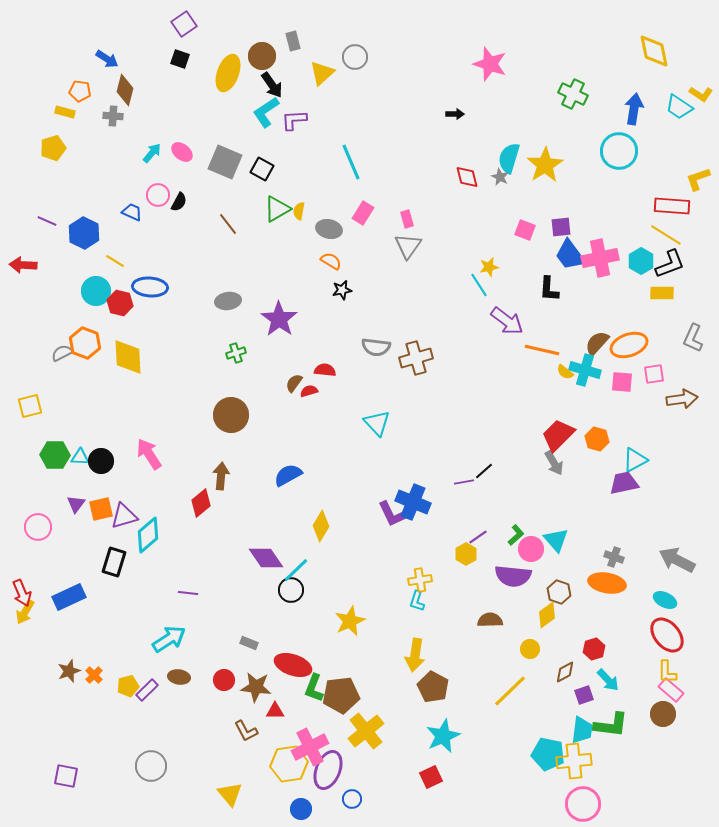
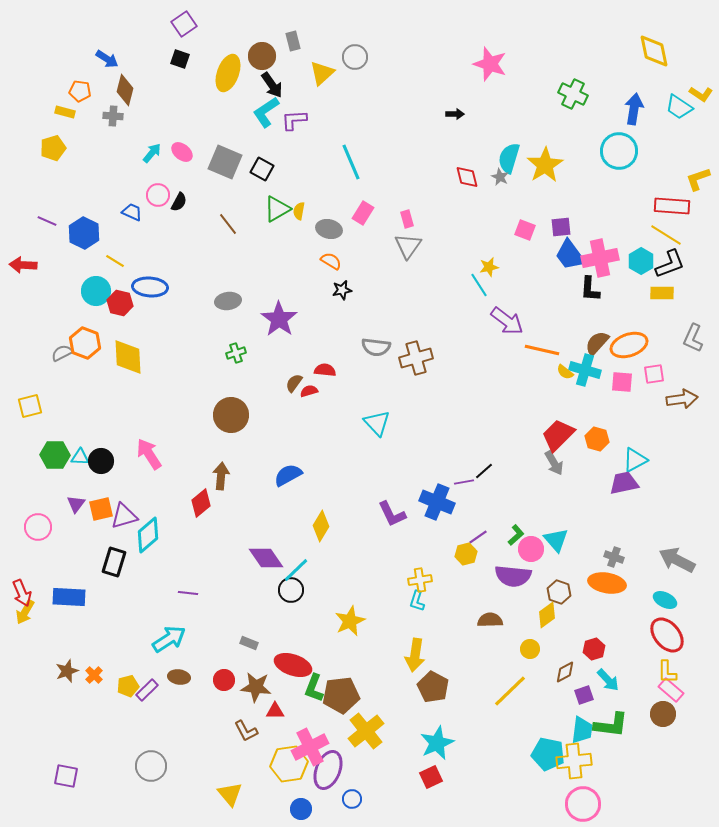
black L-shape at (549, 289): moved 41 px right
blue cross at (413, 502): moved 24 px right
yellow hexagon at (466, 554): rotated 15 degrees clockwise
blue rectangle at (69, 597): rotated 28 degrees clockwise
brown star at (69, 671): moved 2 px left
cyan star at (443, 736): moved 6 px left, 7 px down
